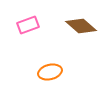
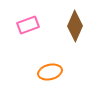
brown diamond: moved 6 px left; rotated 72 degrees clockwise
